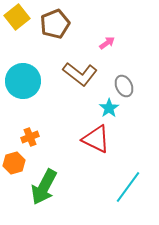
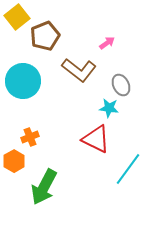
brown pentagon: moved 10 px left, 12 px down
brown L-shape: moved 1 px left, 4 px up
gray ellipse: moved 3 px left, 1 px up
cyan star: rotated 30 degrees counterclockwise
orange hexagon: moved 2 px up; rotated 15 degrees counterclockwise
cyan line: moved 18 px up
